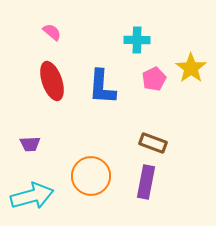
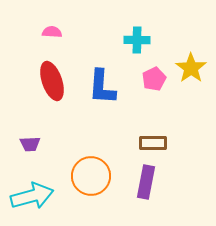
pink semicircle: rotated 36 degrees counterclockwise
brown rectangle: rotated 20 degrees counterclockwise
